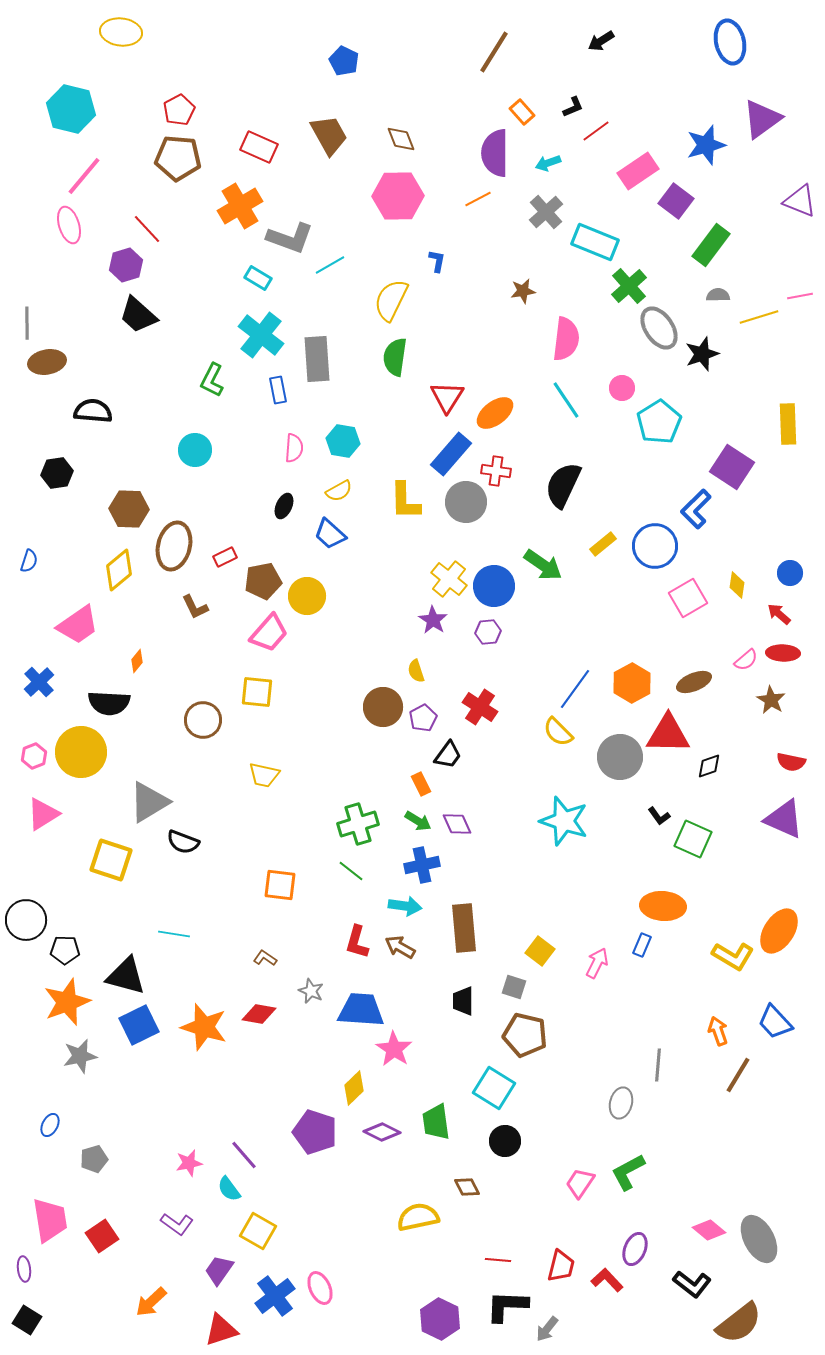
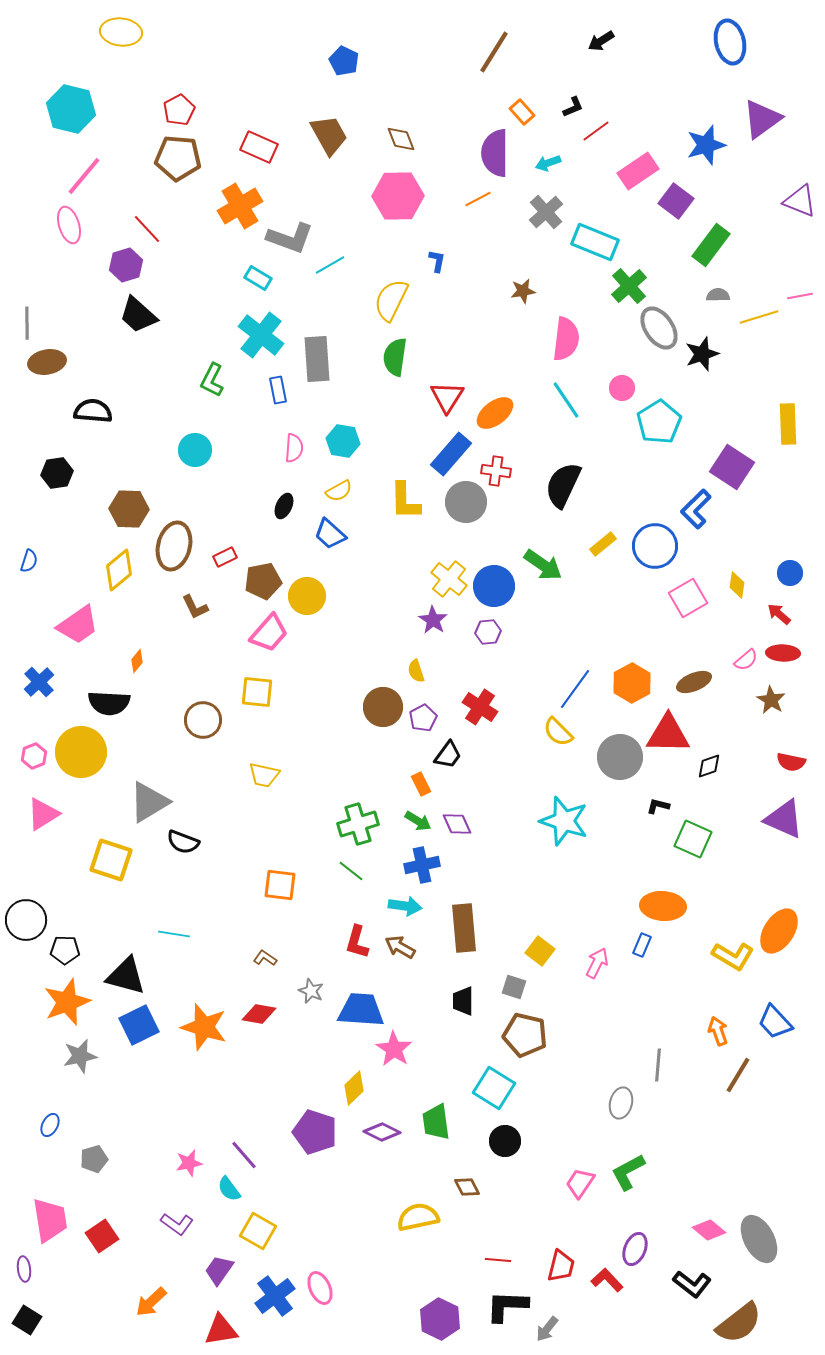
black L-shape at (659, 816): moved 1 px left, 10 px up; rotated 140 degrees clockwise
red triangle at (221, 1330): rotated 9 degrees clockwise
